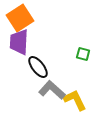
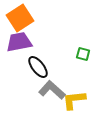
purple trapezoid: rotated 76 degrees clockwise
yellow L-shape: moved 1 px left; rotated 70 degrees counterclockwise
